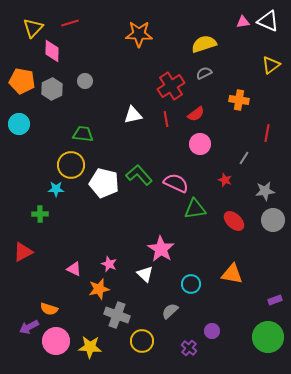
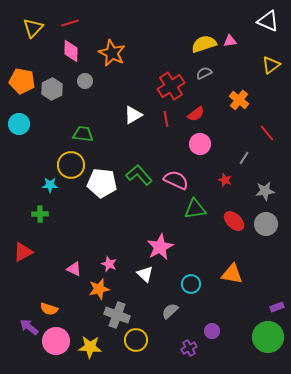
pink triangle at (243, 22): moved 13 px left, 19 px down
orange star at (139, 34): moved 27 px left, 19 px down; rotated 24 degrees clockwise
pink diamond at (52, 51): moved 19 px right
orange cross at (239, 100): rotated 30 degrees clockwise
white triangle at (133, 115): rotated 18 degrees counterclockwise
red line at (267, 133): rotated 48 degrees counterclockwise
white pentagon at (104, 183): moved 2 px left; rotated 8 degrees counterclockwise
pink semicircle at (176, 183): moved 3 px up
cyan star at (56, 189): moved 6 px left, 4 px up
gray circle at (273, 220): moved 7 px left, 4 px down
pink star at (161, 249): moved 1 px left, 2 px up; rotated 12 degrees clockwise
purple rectangle at (275, 300): moved 2 px right, 7 px down
purple arrow at (29, 327): rotated 66 degrees clockwise
yellow circle at (142, 341): moved 6 px left, 1 px up
purple cross at (189, 348): rotated 21 degrees clockwise
